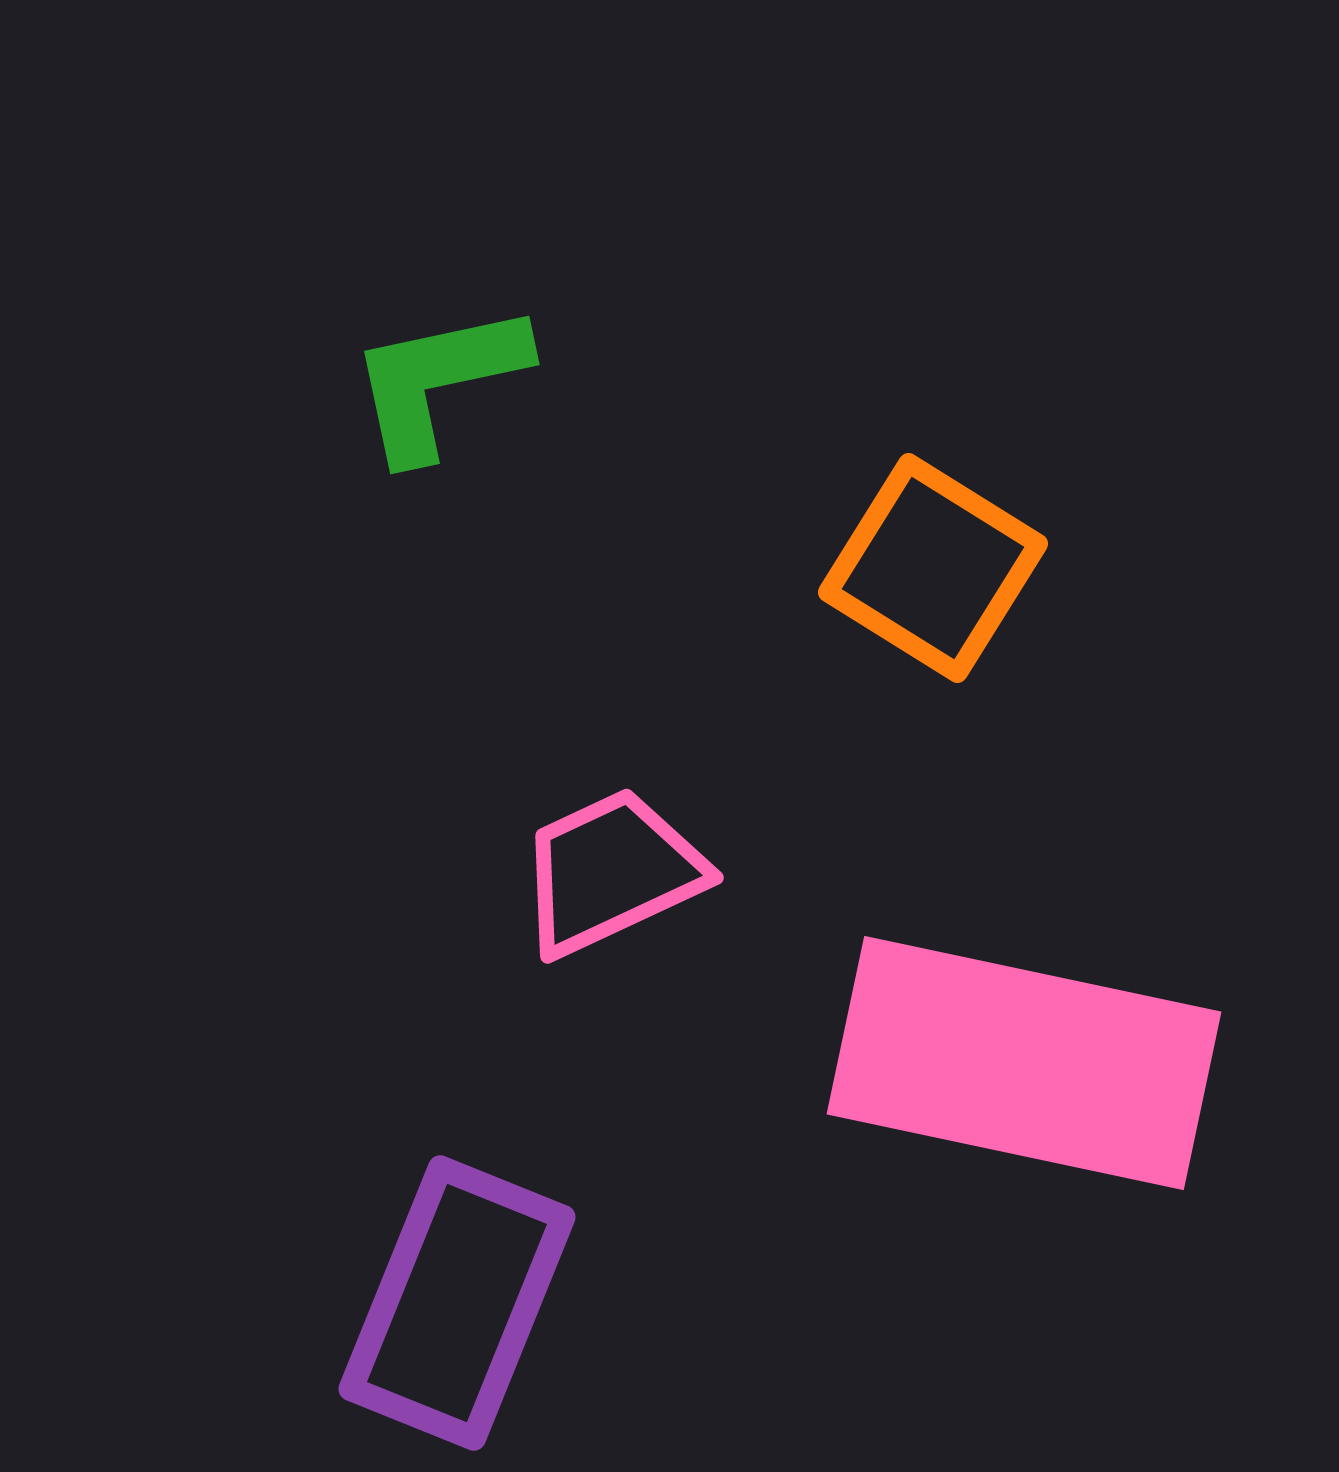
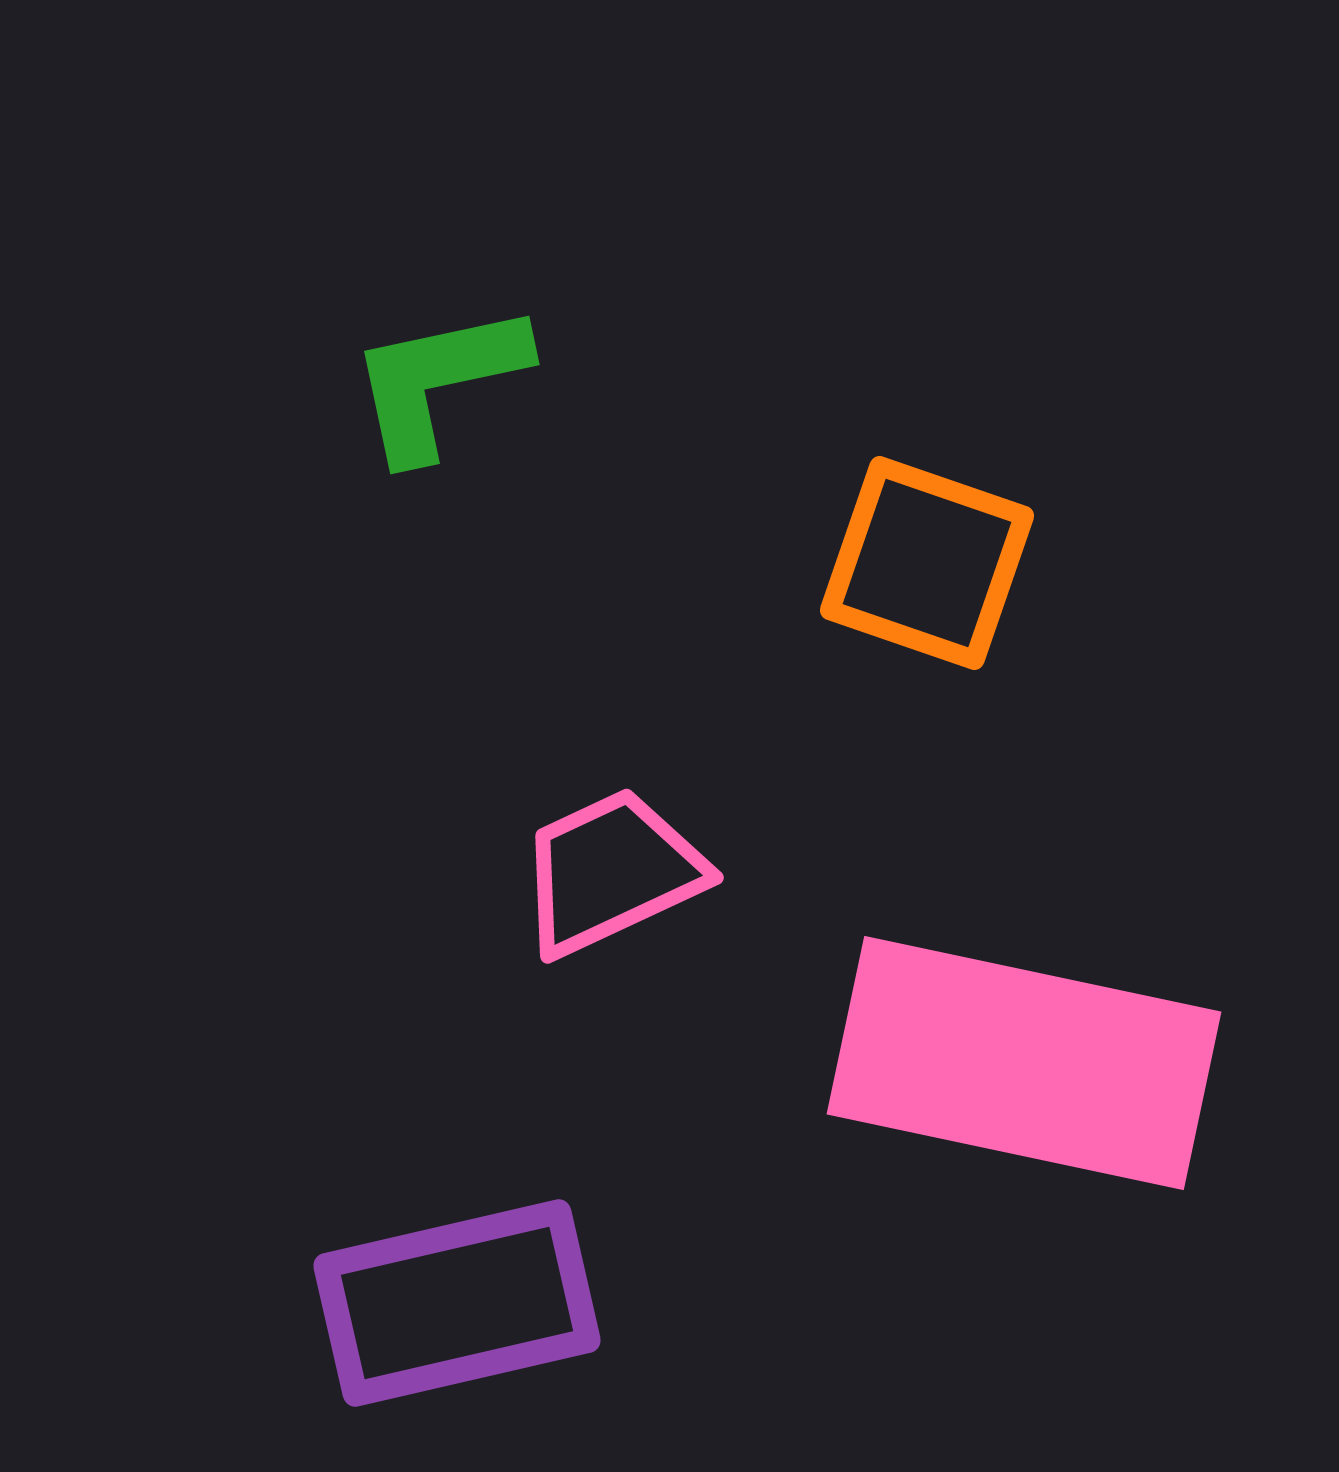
orange square: moved 6 px left, 5 px up; rotated 13 degrees counterclockwise
purple rectangle: rotated 55 degrees clockwise
